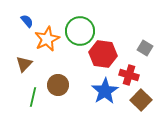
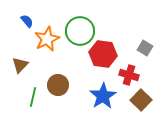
brown triangle: moved 4 px left, 1 px down
blue star: moved 2 px left, 5 px down
